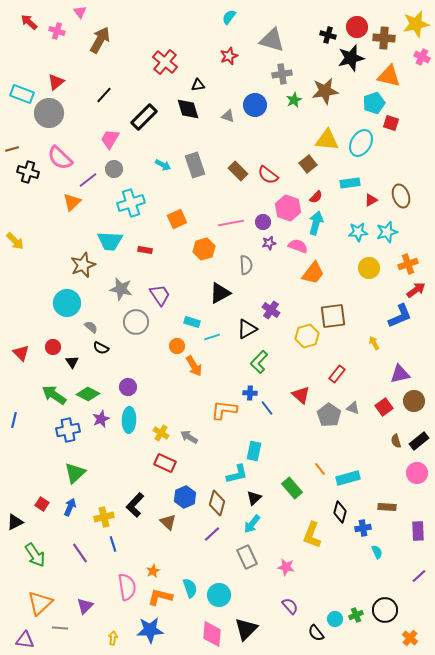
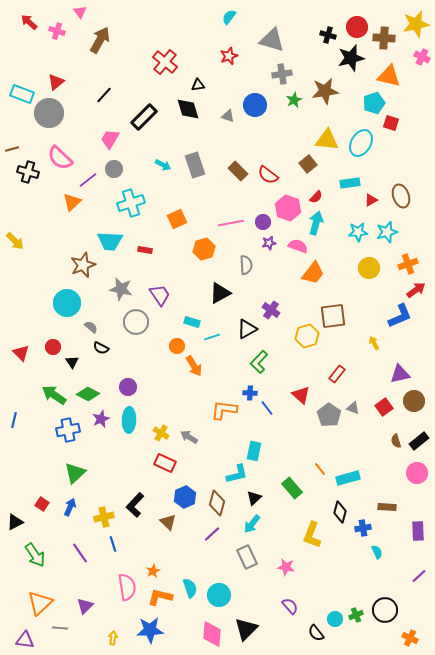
orange cross at (410, 638): rotated 14 degrees counterclockwise
